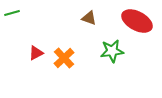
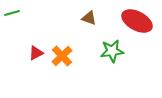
orange cross: moved 2 px left, 2 px up
